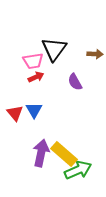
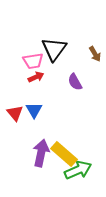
brown arrow: rotated 56 degrees clockwise
